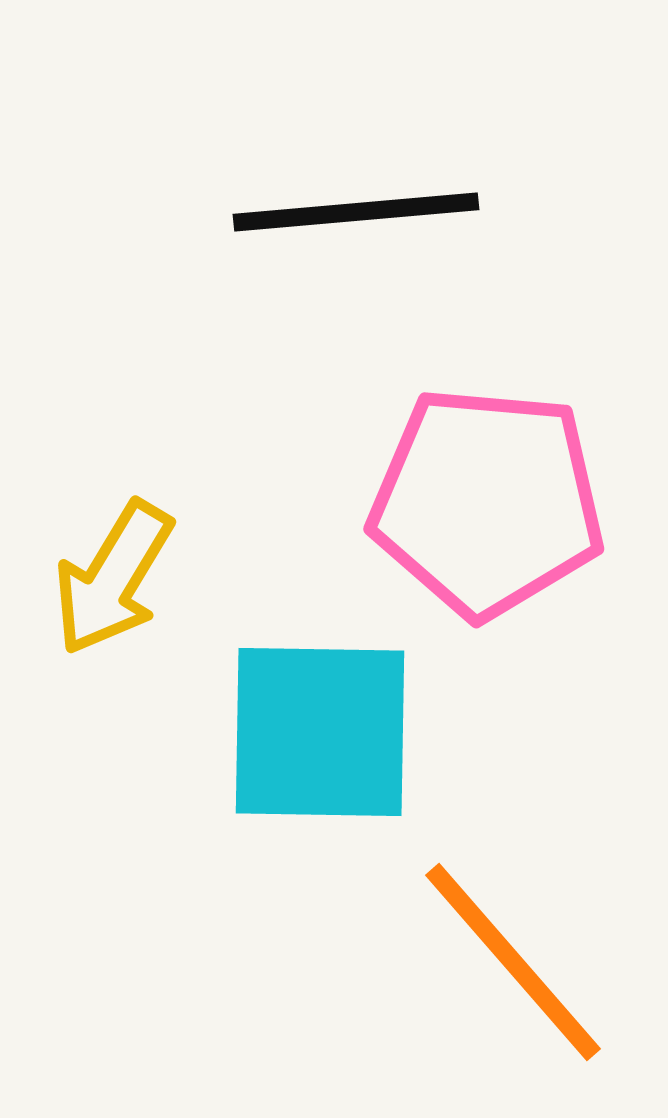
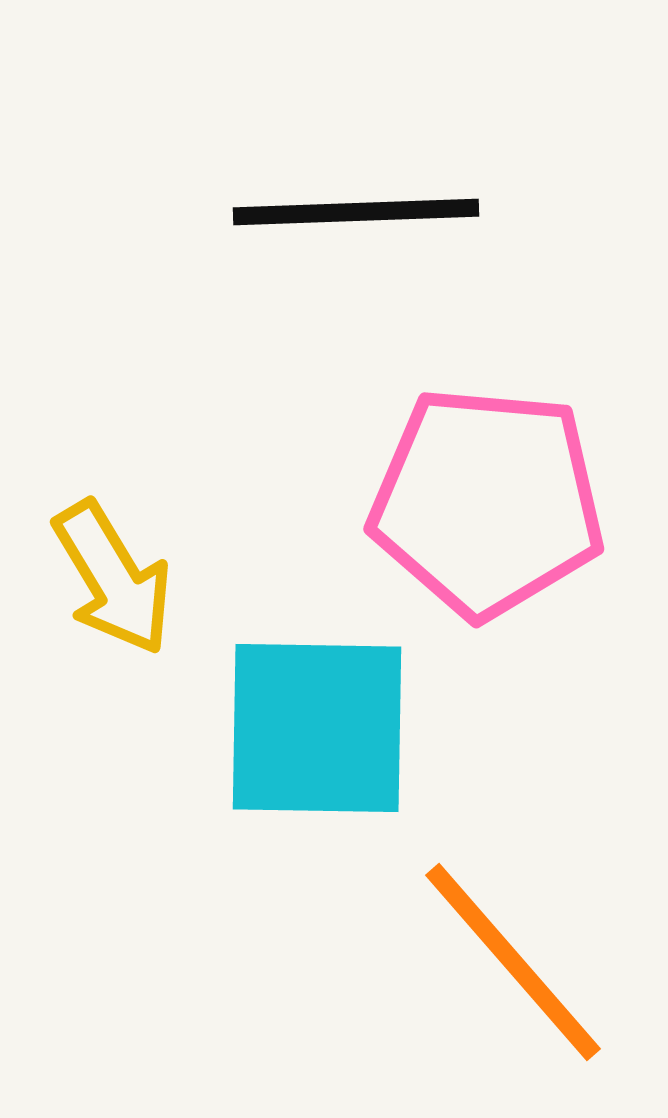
black line: rotated 3 degrees clockwise
yellow arrow: rotated 62 degrees counterclockwise
cyan square: moved 3 px left, 4 px up
